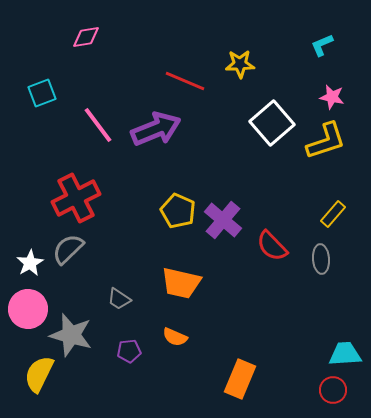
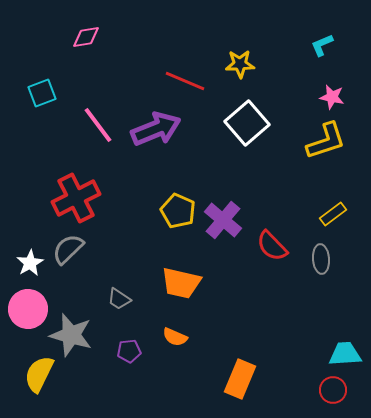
white square: moved 25 px left
yellow rectangle: rotated 12 degrees clockwise
